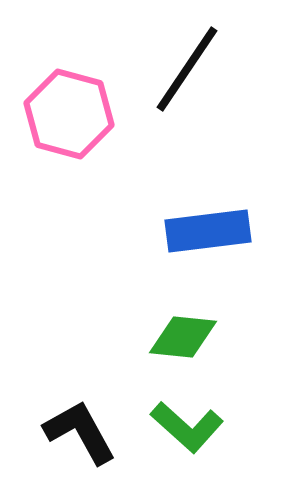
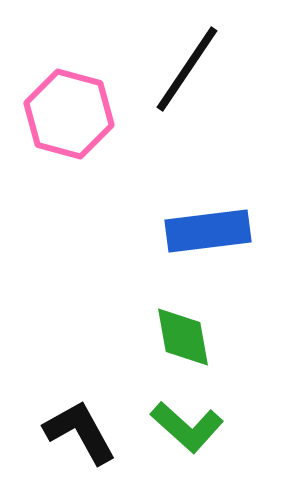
green diamond: rotated 74 degrees clockwise
